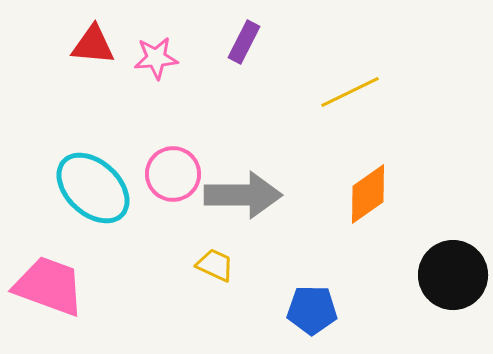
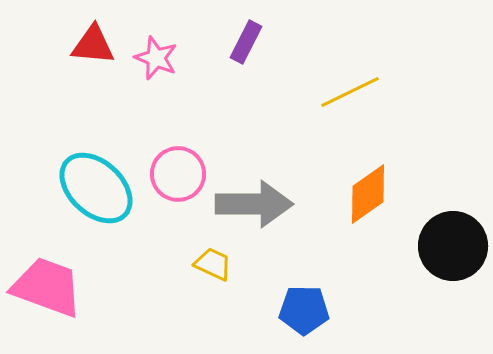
purple rectangle: moved 2 px right
pink star: rotated 27 degrees clockwise
pink circle: moved 5 px right
cyan ellipse: moved 3 px right
gray arrow: moved 11 px right, 9 px down
yellow trapezoid: moved 2 px left, 1 px up
black circle: moved 29 px up
pink trapezoid: moved 2 px left, 1 px down
blue pentagon: moved 8 px left
